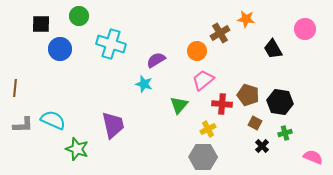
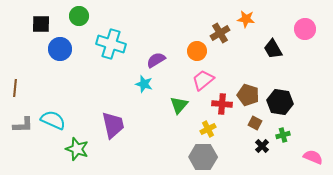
green cross: moved 2 px left, 2 px down
